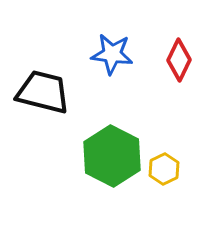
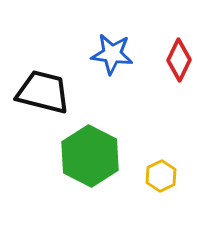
green hexagon: moved 22 px left
yellow hexagon: moved 3 px left, 7 px down
